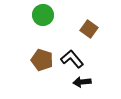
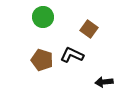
green circle: moved 2 px down
black L-shape: moved 4 px up; rotated 25 degrees counterclockwise
black arrow: moved 22 px right
